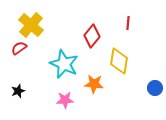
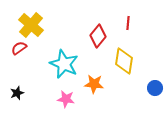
red diamond: moved 6 px right
yellow diamond: moved 5 px right
black star: moved 1 px left, 2 px down
pink star: moved 1 px right, 1 px up; rotated 12 degrees clockwise
